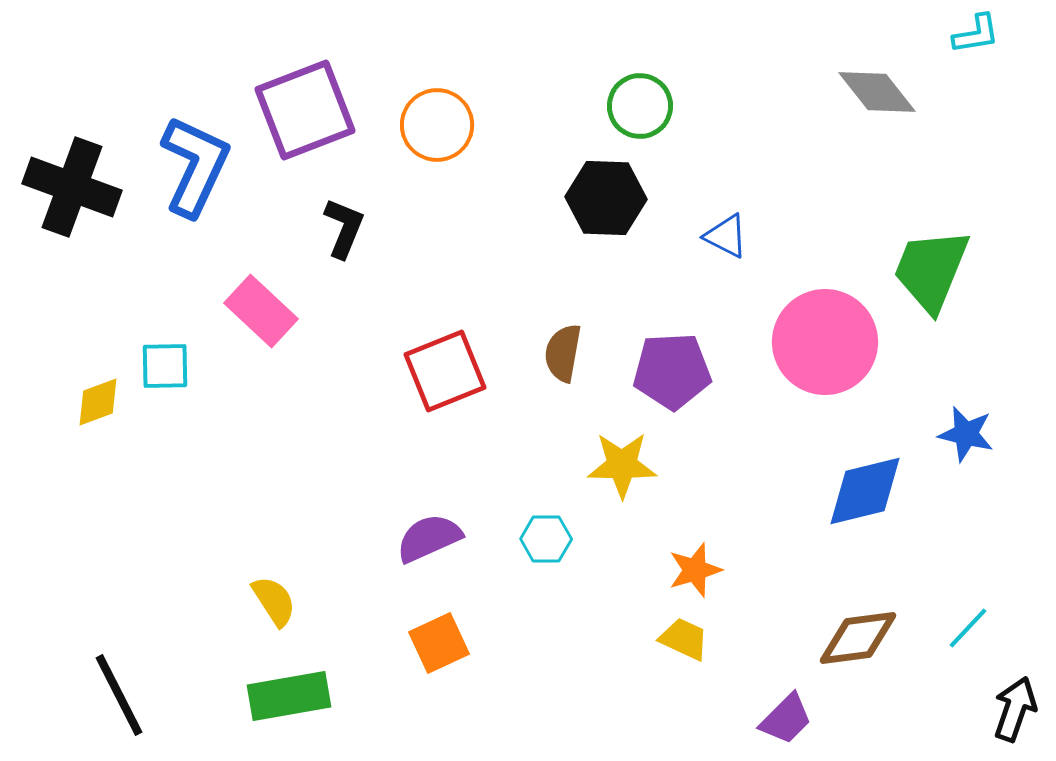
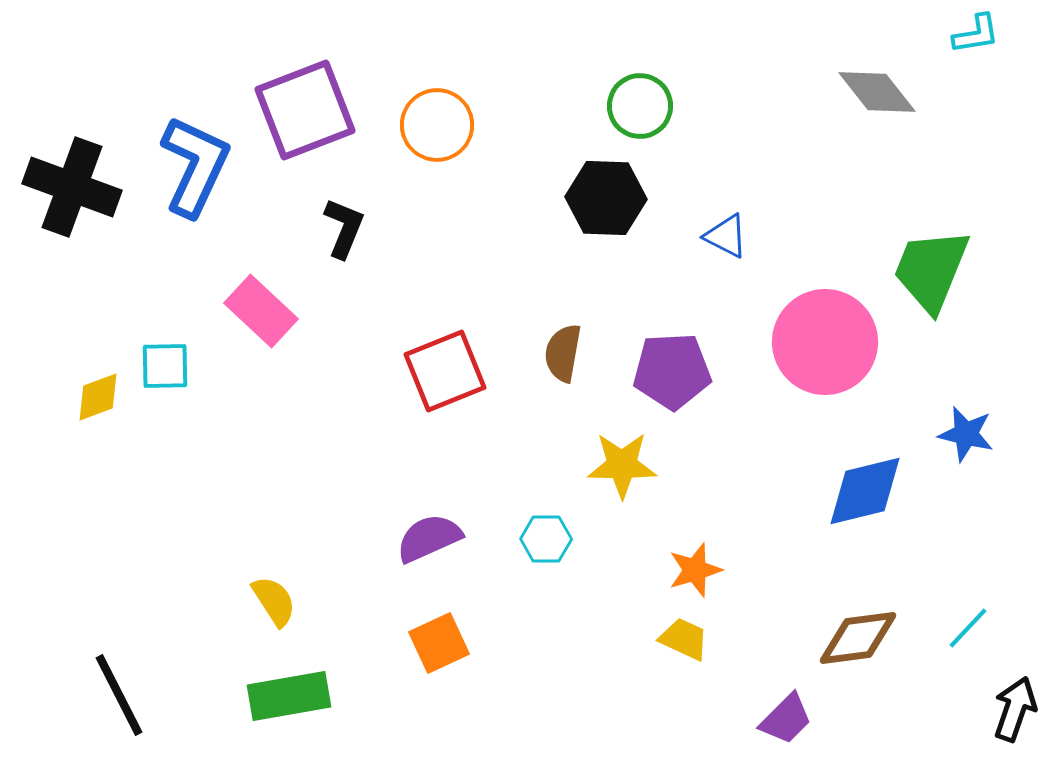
yellow diamond: moved 5 px up
